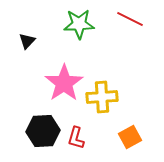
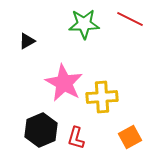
green star: moved 5 px right
black triangle: rotated 18 degrees clockwise
pink star: rotated 9 degrees counterclockwise
black hexagon: moved 2 px left, 1 px up; rotated 20 degrees counterclockwise
